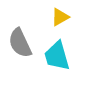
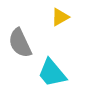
cyan trapezoid: moved 5 px left, 17 px down; rotated 24 degrees counterclockwise
